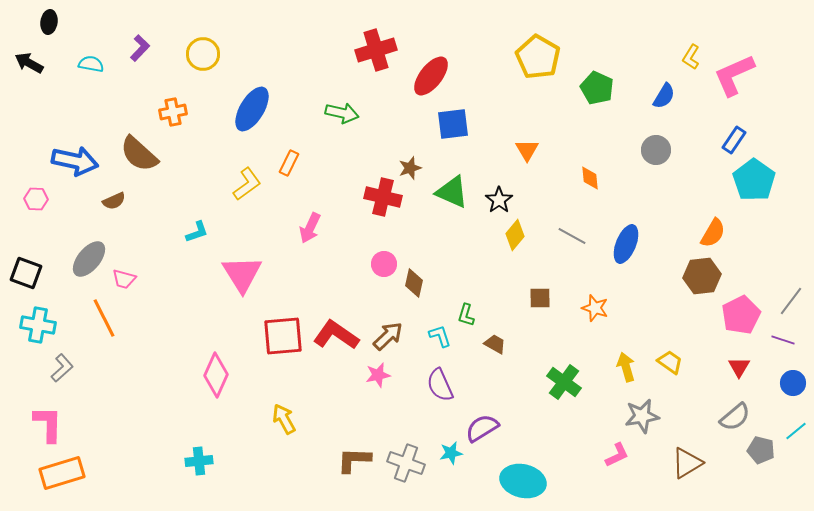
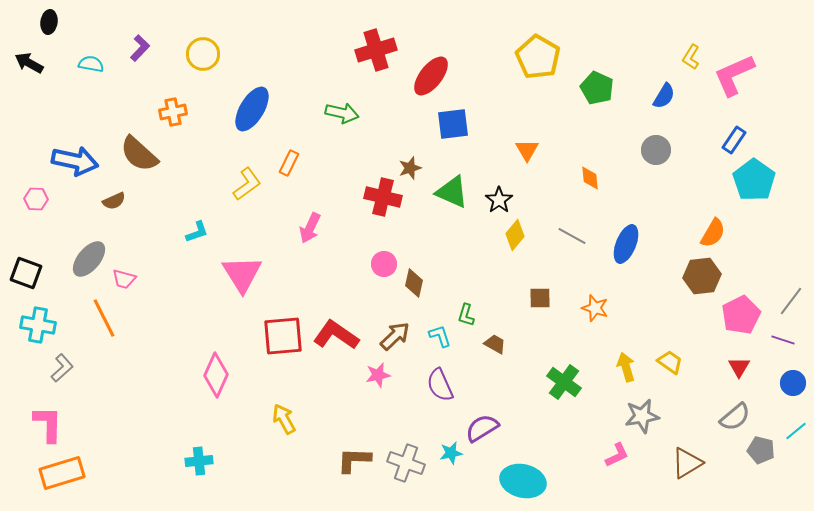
brown arrow at (388, 336): moved 7 px right
